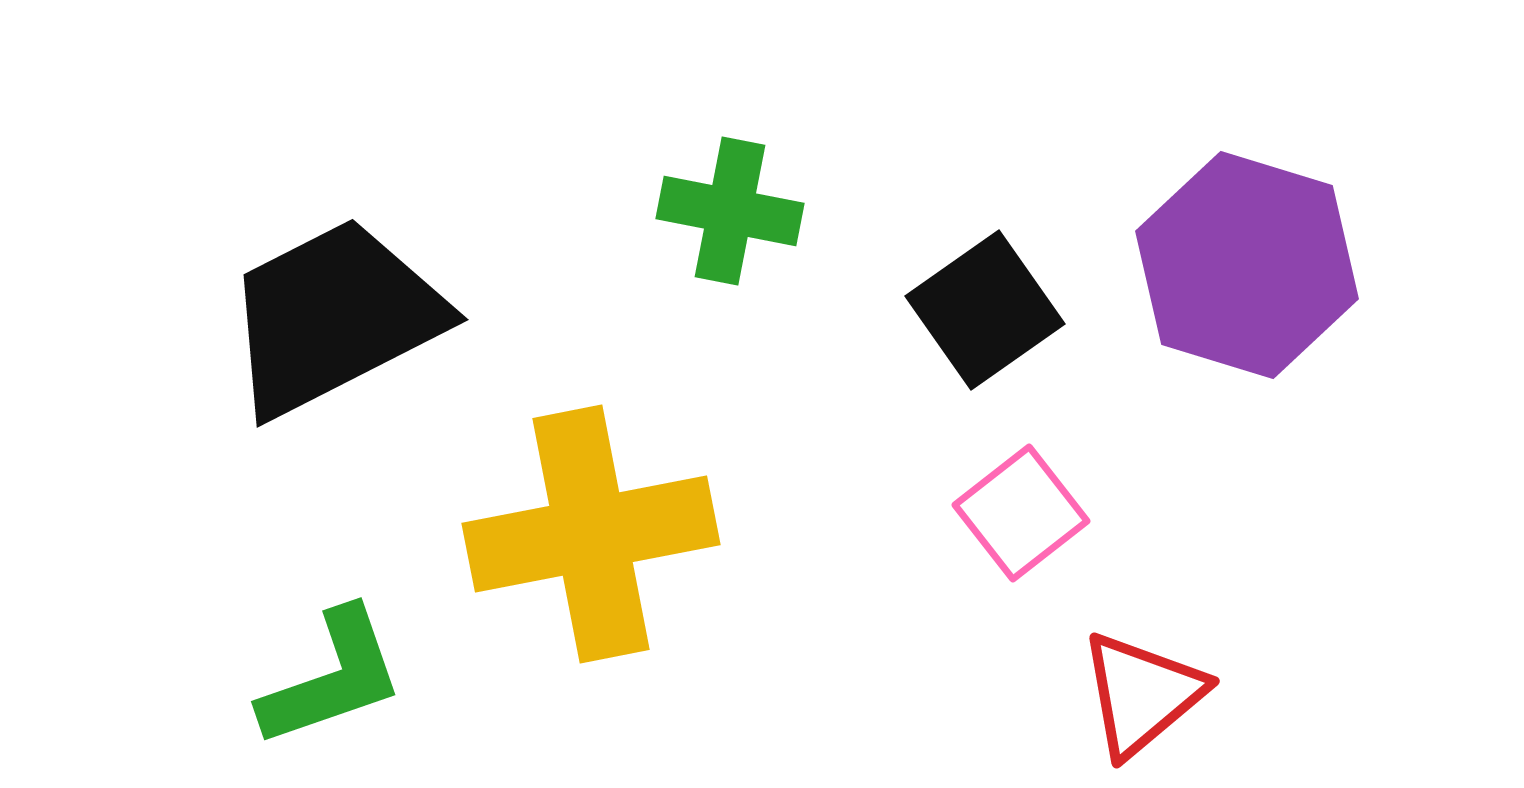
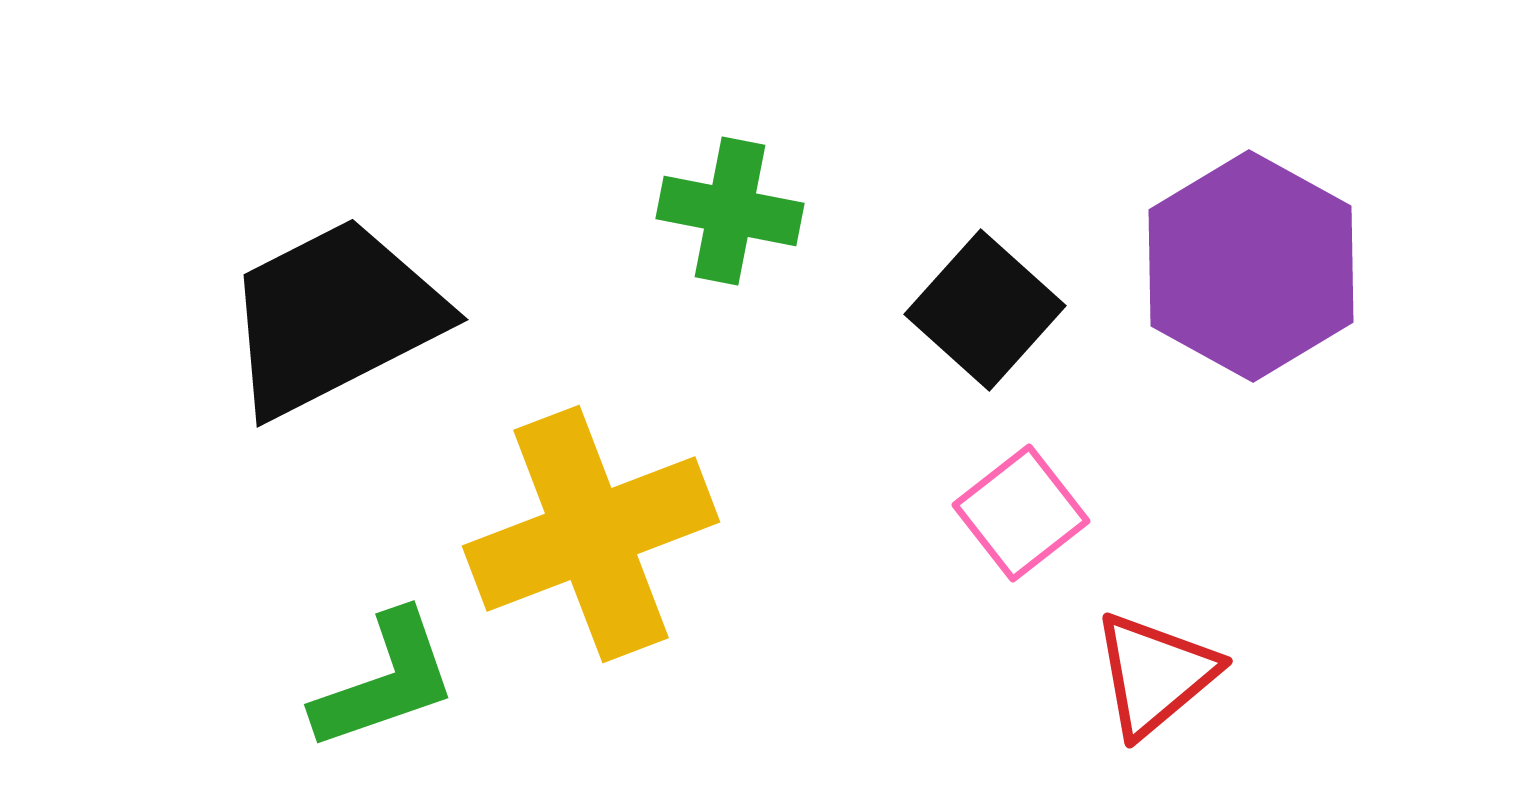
purple hexagon: moved 4 px right, 1 px down; rotated 12 degrees clockwise
black square: rotated 13 degrees counterclockwise
yellow cross: rotated 10 degrees counterclockwise
green L-shape: moved 53 px right, 3 px down
red triangle: moved 13 px right, 20 px up
